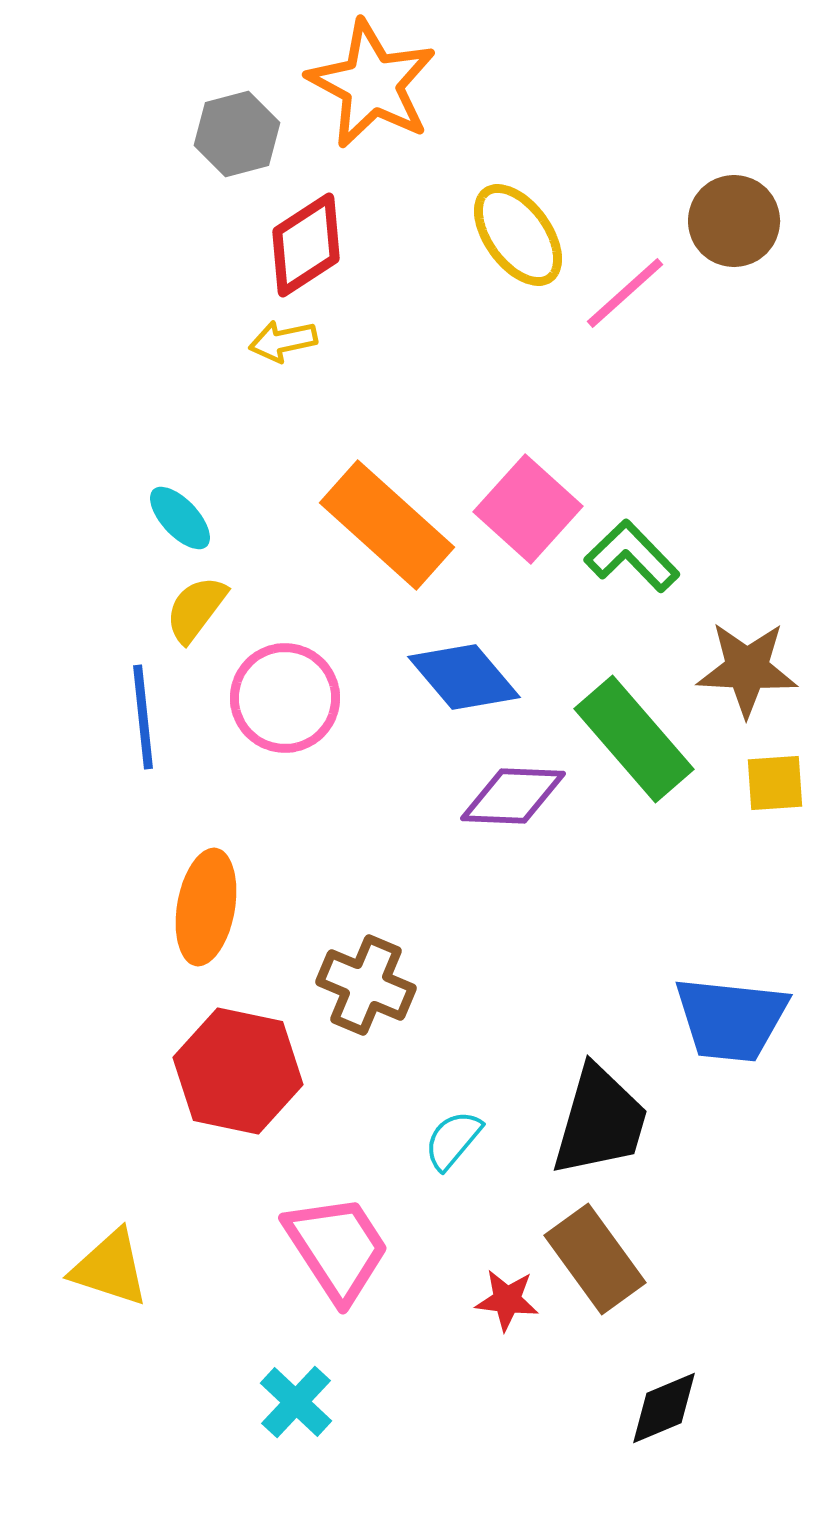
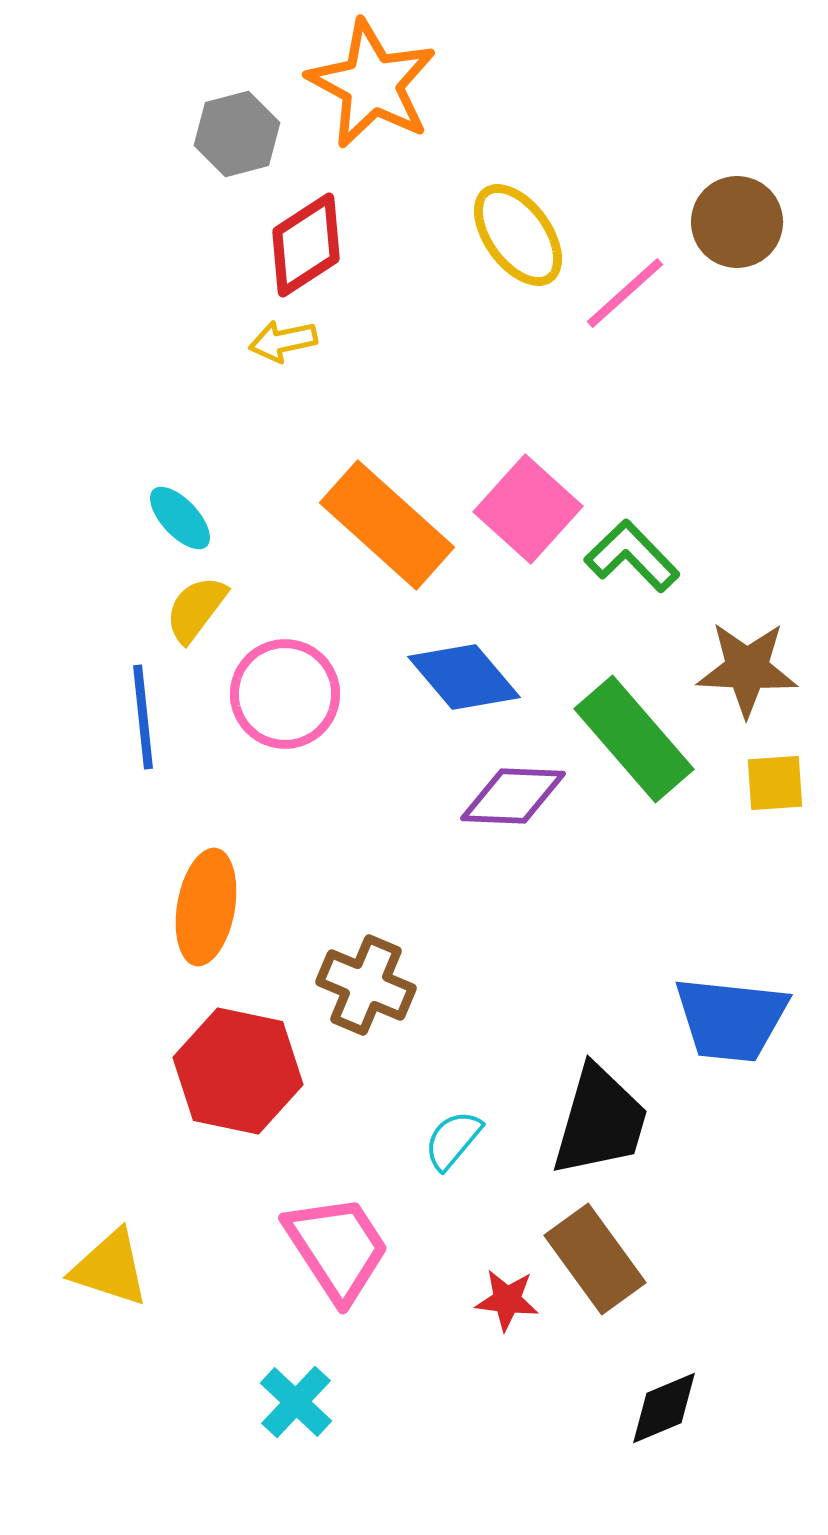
brown circle: moved 3 px right, 1 px down
pink circle: moved 4 px up
